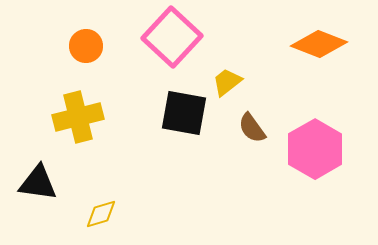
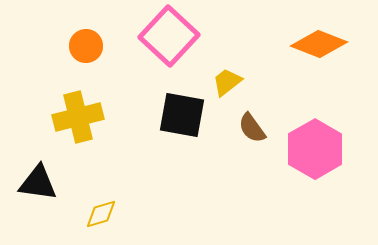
pink square: moved 3 px left, 1 px up
black square: moved 2 px left, 2 px down
